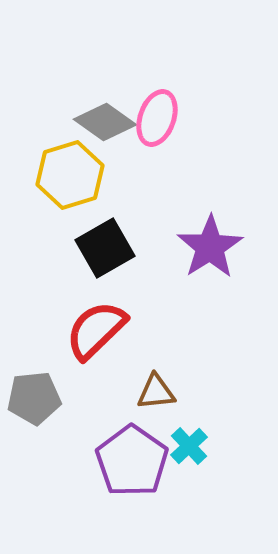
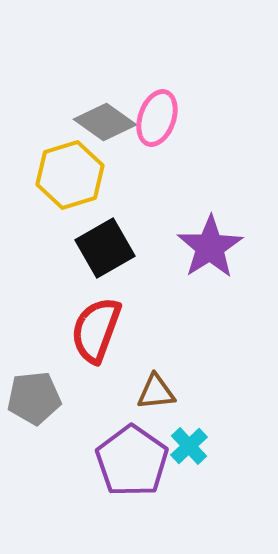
red semicircle: rotated 26 degrees counterclockwise
